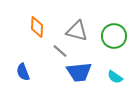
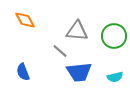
orange diamond: moved 12 px left, 7 px up; rotated 30 degrees counterclockwise
gray triangle: rotated 10 degrees counterclockwise
cyan semicircle: rotated 49 degrees counterclockwise
